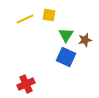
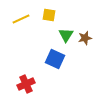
yellow line: moved 4 px left
brown star: moved 2 px up
blue square: moved 11 px left, 2 px down
